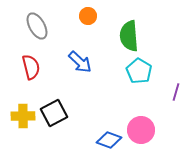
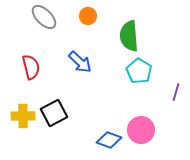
gray ellipse: moved 7 px right, 9 px up; rotated 16 degrees counterclockwise
